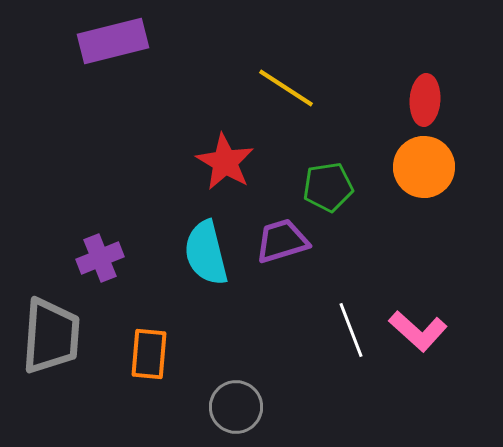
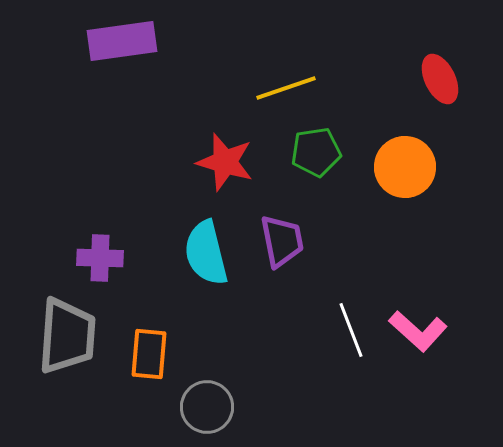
purple rectangle: moved 9 px right; rotated 6 degrees clockwise
yellow line: rotated 52 degrees counterclockwise
red ellipse: moved 15 px right, 21 px up; rotated 30 degrees counterclockwise
red star: rotated 14 degrees counterclockwise
orange circle: moved 19 px left
green pentagon: moved 12 px left, 35 px up
purple trapezoid: rotated 96 degrees clockwise
purple cross: rotated 24 degrees clockwise
gray trapezoid: moved 16 px right
gray circle: moved 29 px left
